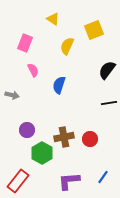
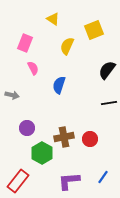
pink semicircle: moved 2 px up
purple circle: moved 2 px up
